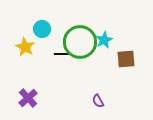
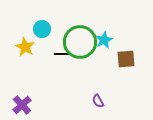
purple cross: moved 6 px left, 7 px down
